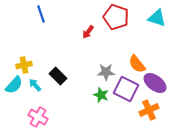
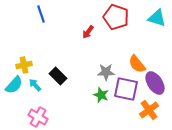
purple ellipse: rotated 20 degrees clockwise
purple square: rotated 15 degrees counterclockwise
orange cross: rotated 12 degrees counterclockwise
